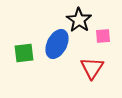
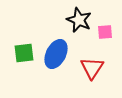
black star: rotated 10 degrees counterclockwise
pink square: moved 2 px right, 4 px up
blue ellipse: moved 1 px left, 10 px down
